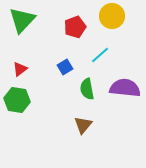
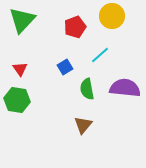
red triangle: rotated 28 degrees counterclockwise
